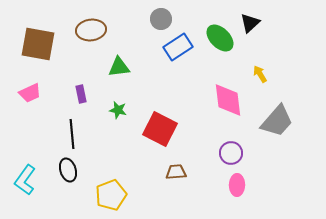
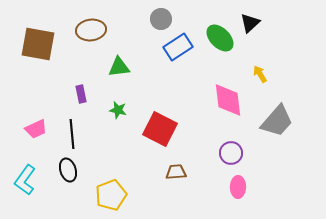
pink trapezoid: moved 6 px right, 36 px down
pink ellipse: moved 1 px right, 2 px down
